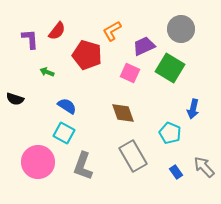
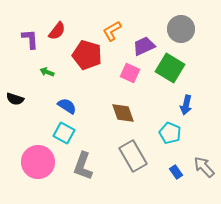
blue arrow: moved 7 px left, 4 px up
